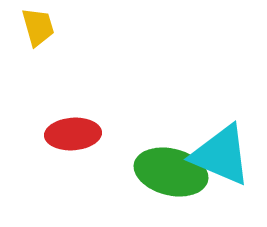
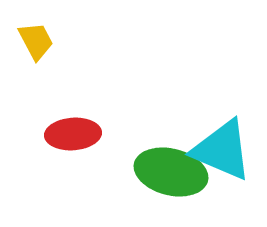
yellow trapezoid: moved 2 px left, 14 px down; rotated 12 degrees counterclockwise
cyan triangle: moved 1 px right, 5 px up
